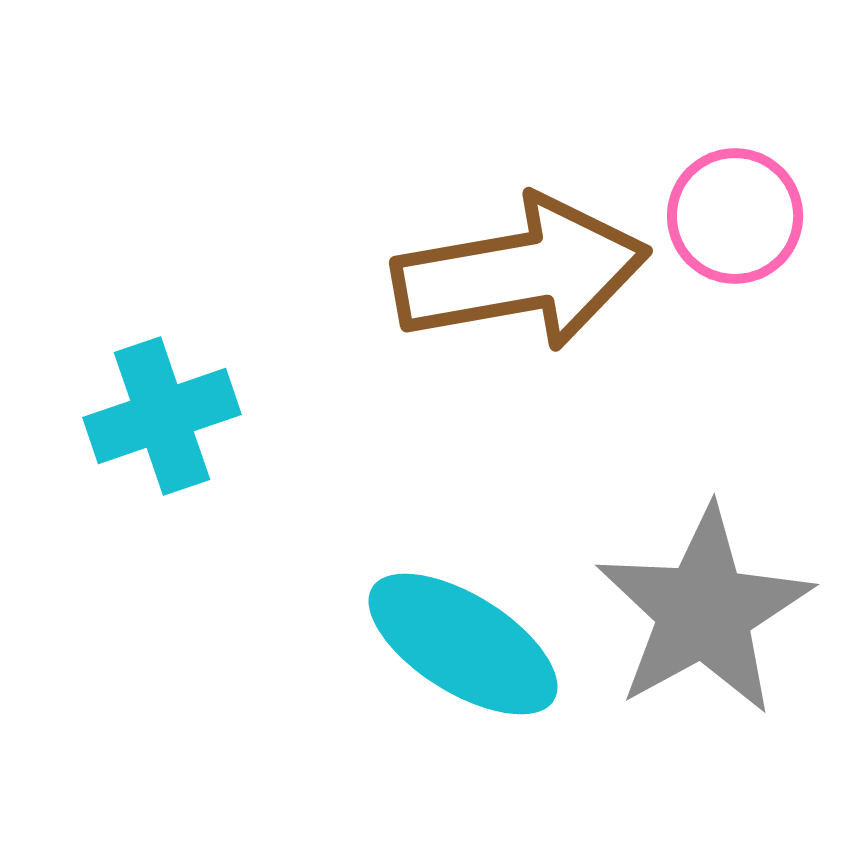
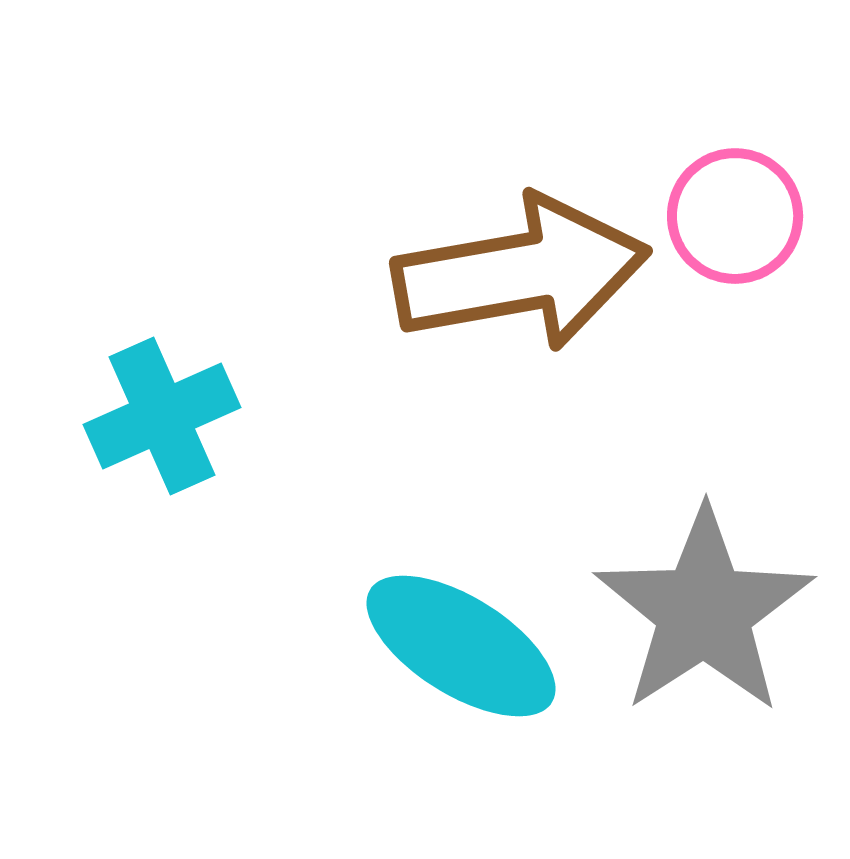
cyan cross: rotated 5 degrees counterclockwise
gray star: rotated 4 degrees counterclockwise
cyan ellipse: moved 2 px left, 2 px down
